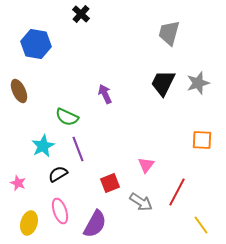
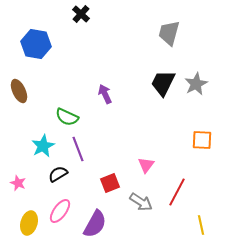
gray star: moved 2 px left, 1 px down; rotated 10 degrees counterclockwise
pink ellipse: rotated 55 degrees clockwise
yellow line: rotated 24 degrees clockwise
